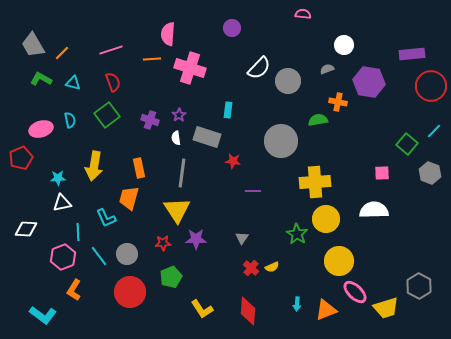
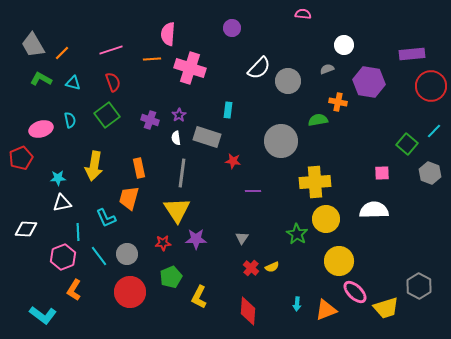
yellow L-shape at (202, 309): moved 3 px left, 12 px up; rotated 60 degrees clockwise
